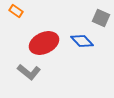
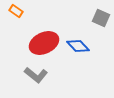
blue diamond: moved 4 px left, 5 px down
gray L-shape: moved 7 px right, 3 px down
